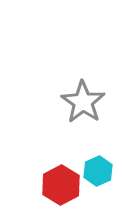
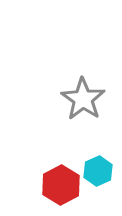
gray star: moved 3 px up
